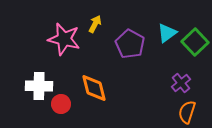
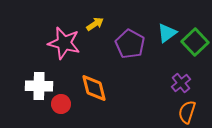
yellow arrow: rotated 30 degrees clockwise
pink star: moved 4 px down
